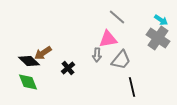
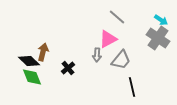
pink triangle: rotated 18 degrees counterclockwise
brown arrow: moved 1 px up; rotated 138 degrees clockwise
green diamond: moved 4 px right, 5 px up
